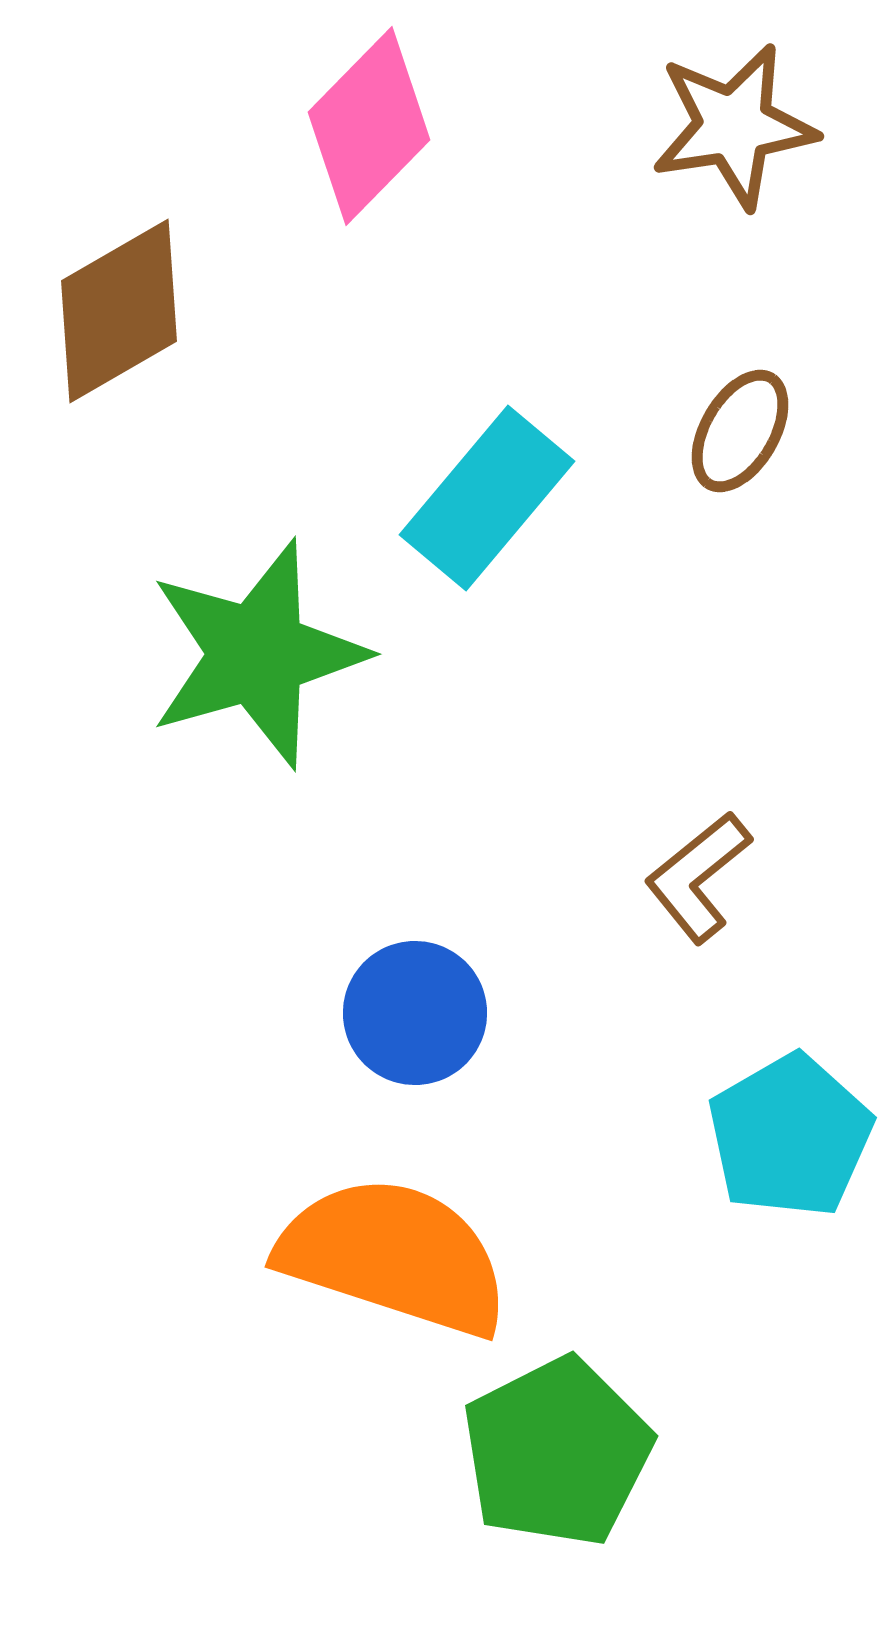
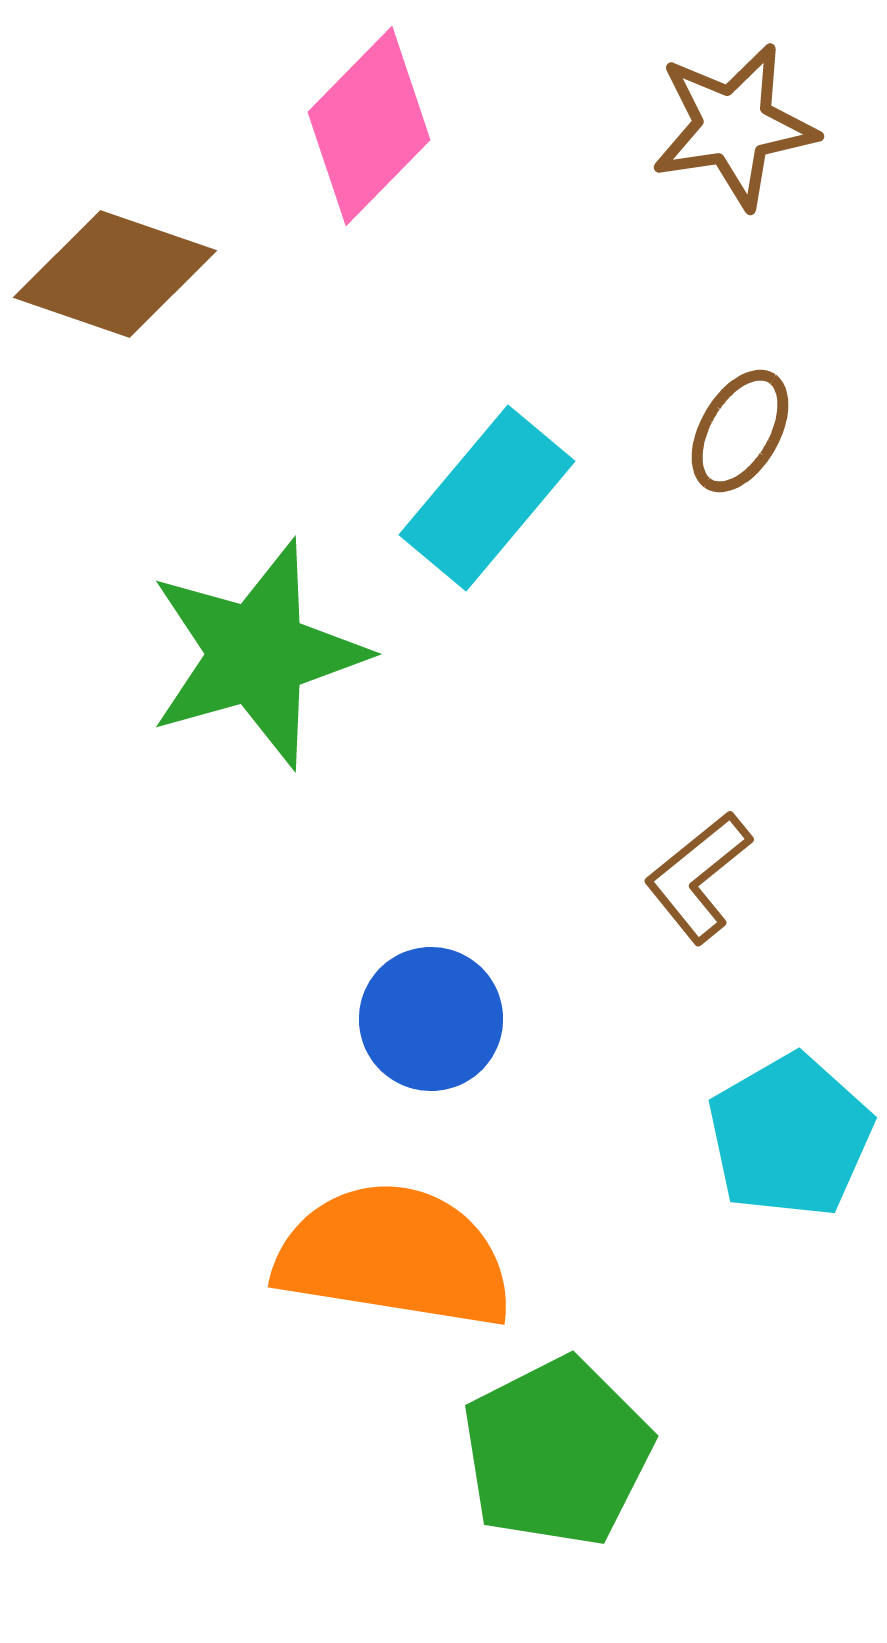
brown diamond: moved 4 px left, 37 px up; rotated 49 degrees clockwise
blue circle: moved 16 px right, 6 px down
orange semicircle: rotated 9 degrees counterclockwise
